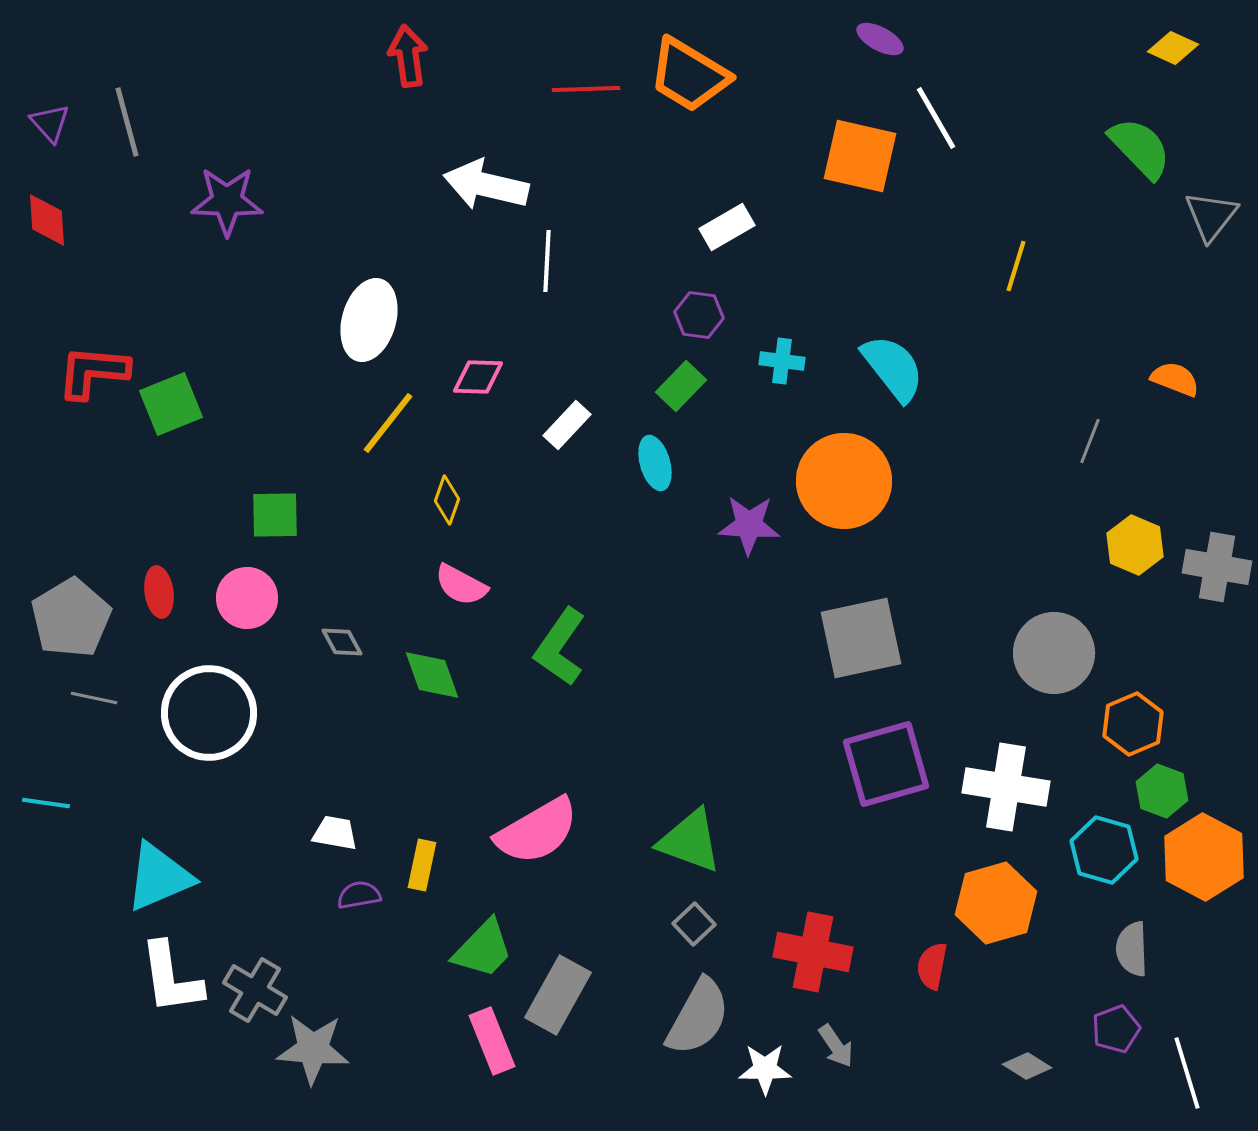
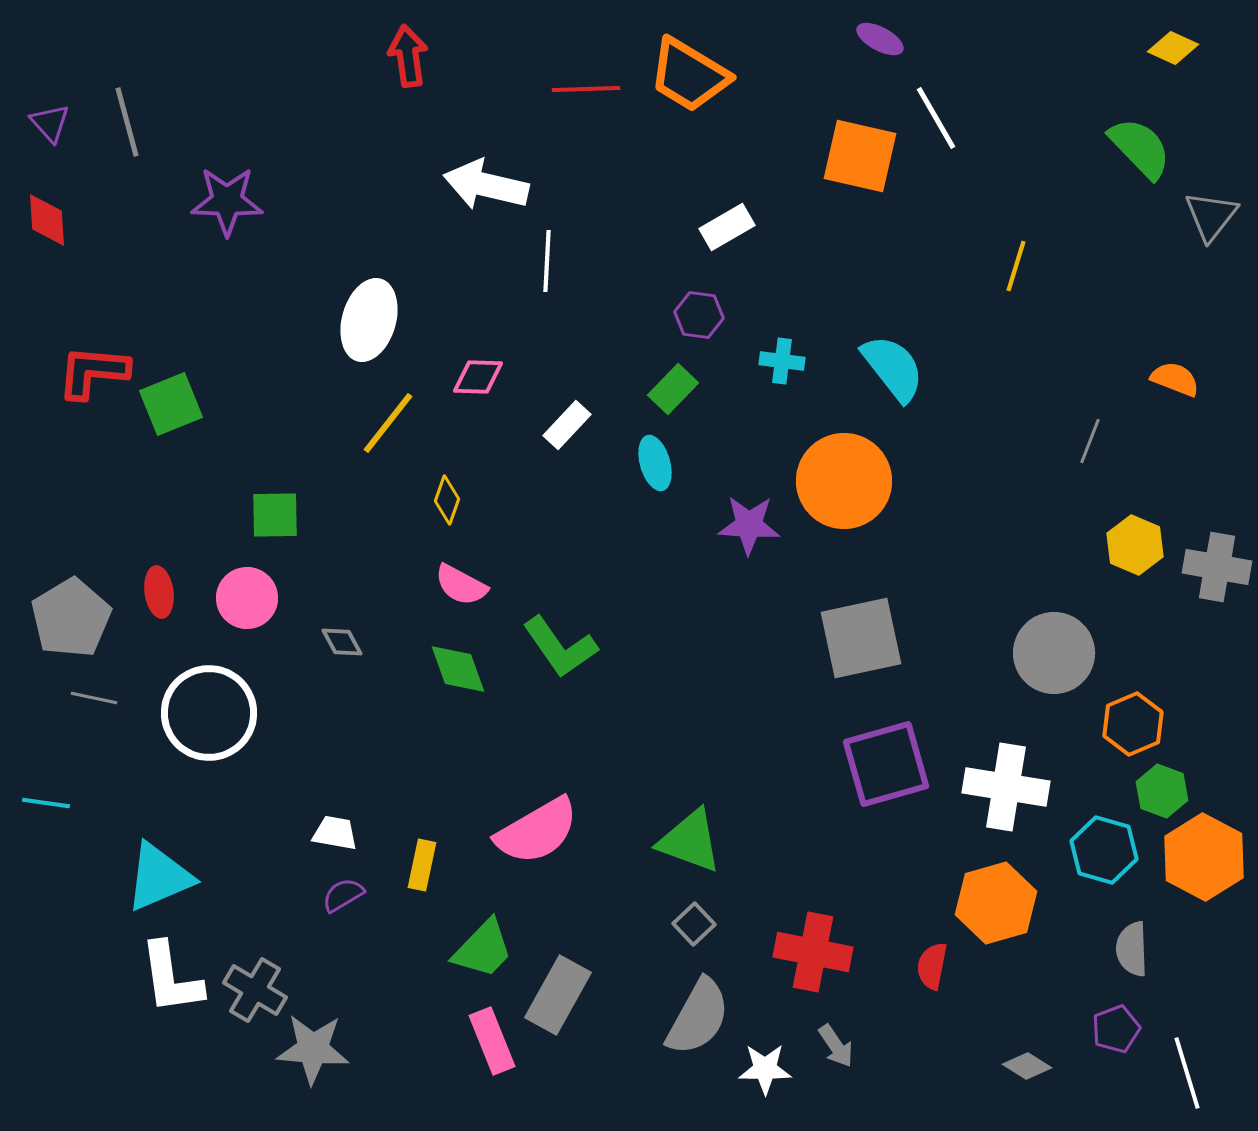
green rectangle at (681, 386): moved 8 px left, 3 px down
green L-shape at (560, 647): rotated 70 degrees counterclockwise
green diamond at (432, 675): moved 26 px right, 6 px up
purple semicircle at (359, 895): moved 16 px left; rotated 21 degrees counterclockwise
